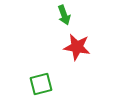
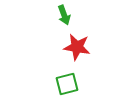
green square: moved 26 px right
